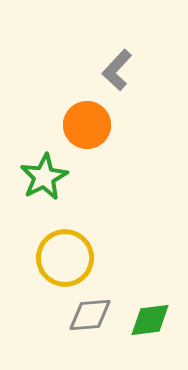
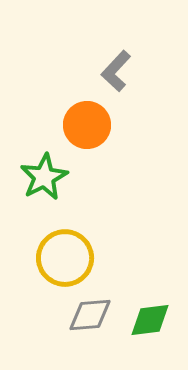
gray L-shape: moved 1 px left, 1 px down
